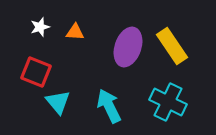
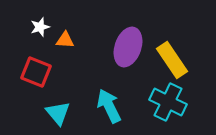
orange triangle: moved 10 px left, 8 px down
yellow rectangle: moved 14 px down
cyan triangle: moved 11 px down
